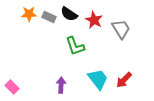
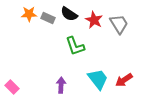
gray rectangle: moved 1 px left, 1 px down
gray trapezoid: moved 2 px left, 5 px up
red arrow: rotated 12 degrees clockwise
